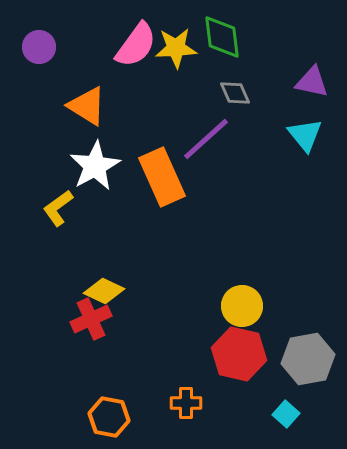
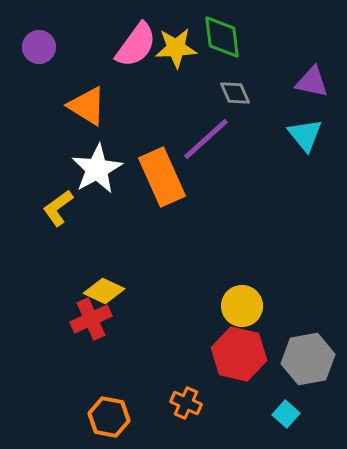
white star: moved 2 px right, 3 px down
orange cross: rotated 24 degrees clockwise
